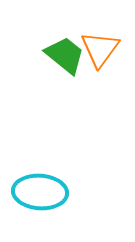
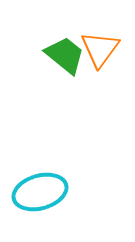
cyan ellipse: rotated 20 degrees counterclockwise
